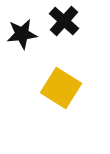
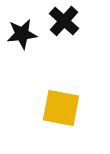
yellow square: moved 20 px down; rotated 21 degrees counterclockwise
